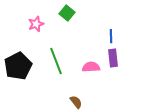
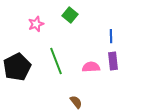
green square: moved 3 px right, 2 px down
purple rectangle: moved 3 px down
black pentagon: moved 1 px left, 1 px down
